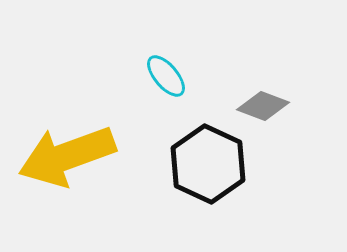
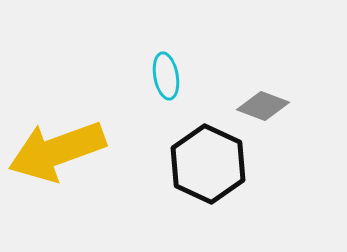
cyan ellipse: rotated 30 degrees clockwise
yellow arrow: moved 10 px left, 5 px up
